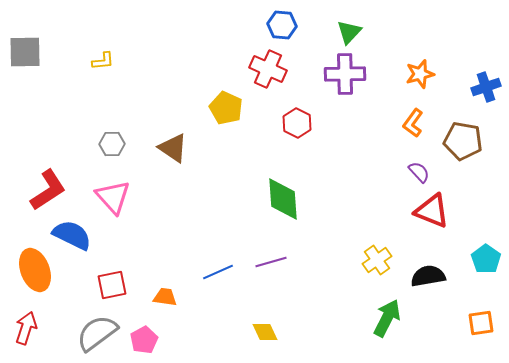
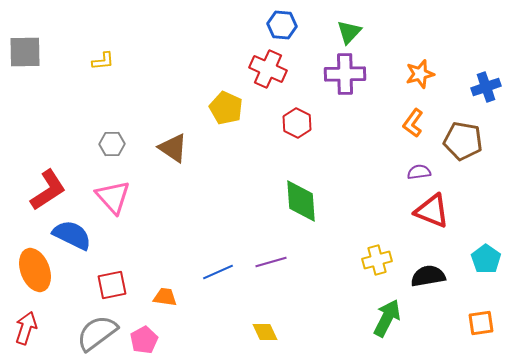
purple semicircle: rotated 55 degrees counterclockwise
green diamond: moved 18 px right, 2 px down
yellow cross: rotated 20 degrees clockwise
